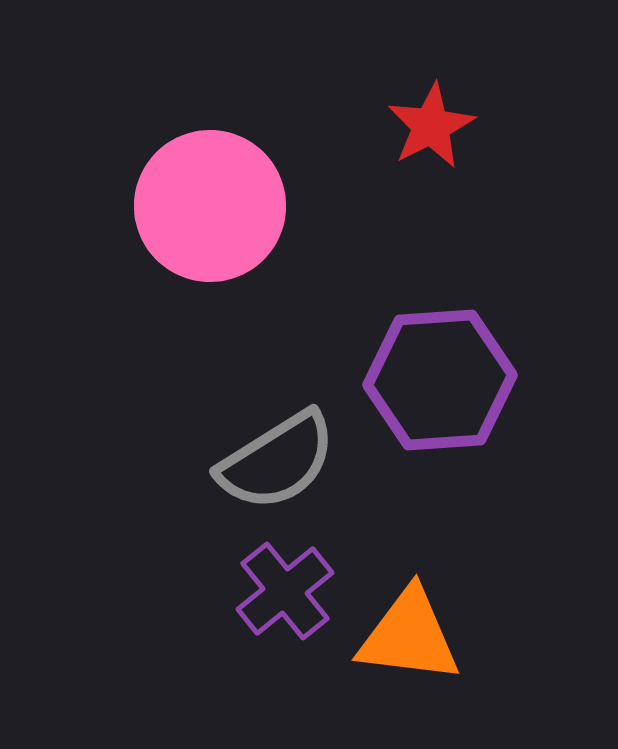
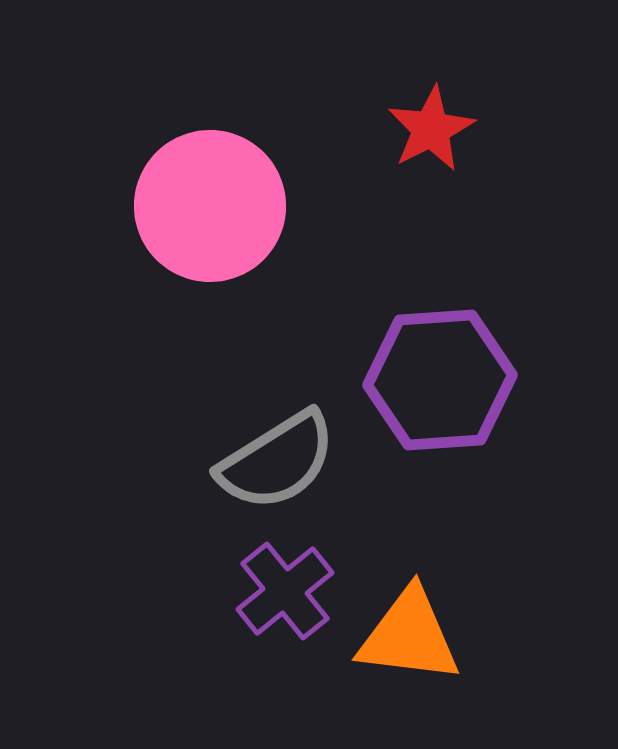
red star: moved 3 px down
